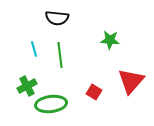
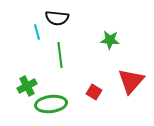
cyan line: moved 3 px right, 17 px up
